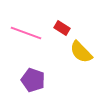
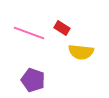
pink line: moved 3 px right
yellow semicircle: rotated 40 degrees counterclockwise
